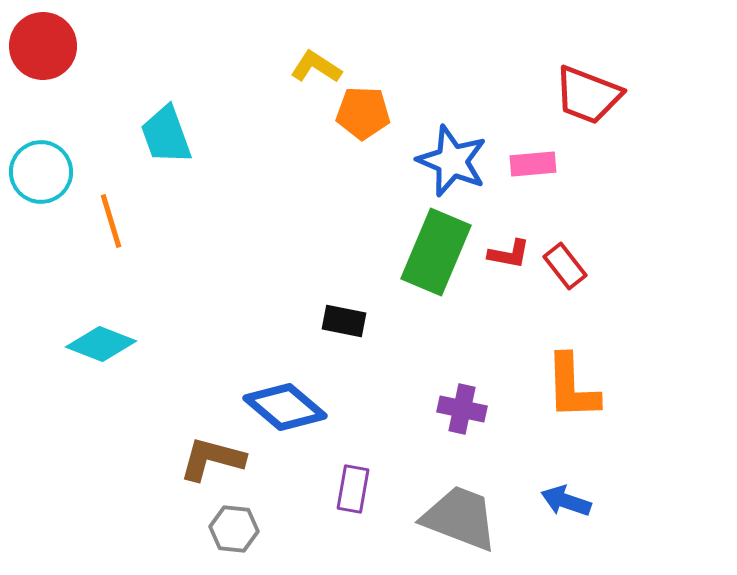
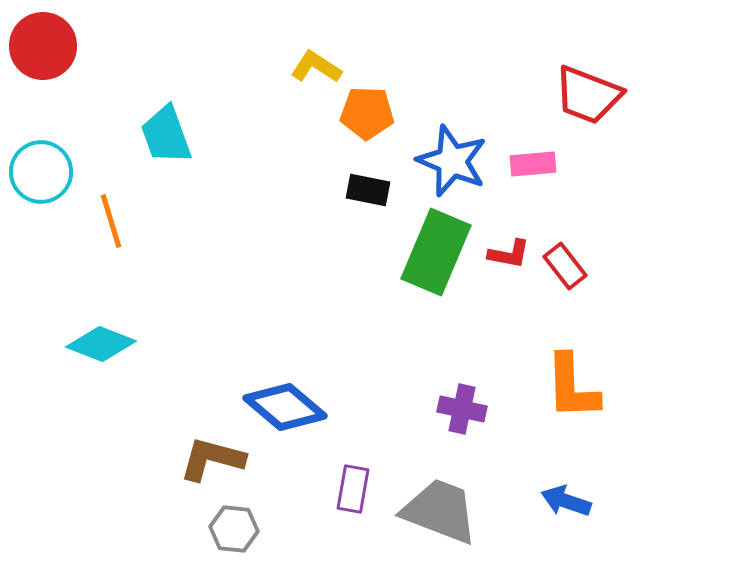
orange pentagon: moved 4 px right
black rectangle: moved 24 px right, 131 px up
gray trapezoid: moved 20 px left, 7 px up
